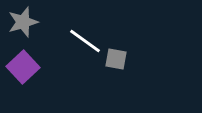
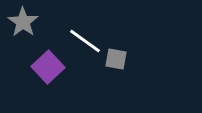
gray star: rotated 20 degrees counterclockwise
purple square: moved 25 px right
